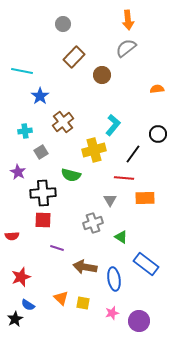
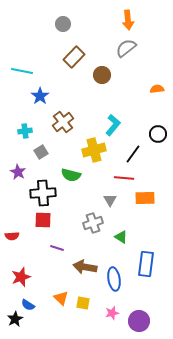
blue rectangle: rotated 60 degrees clockwise
